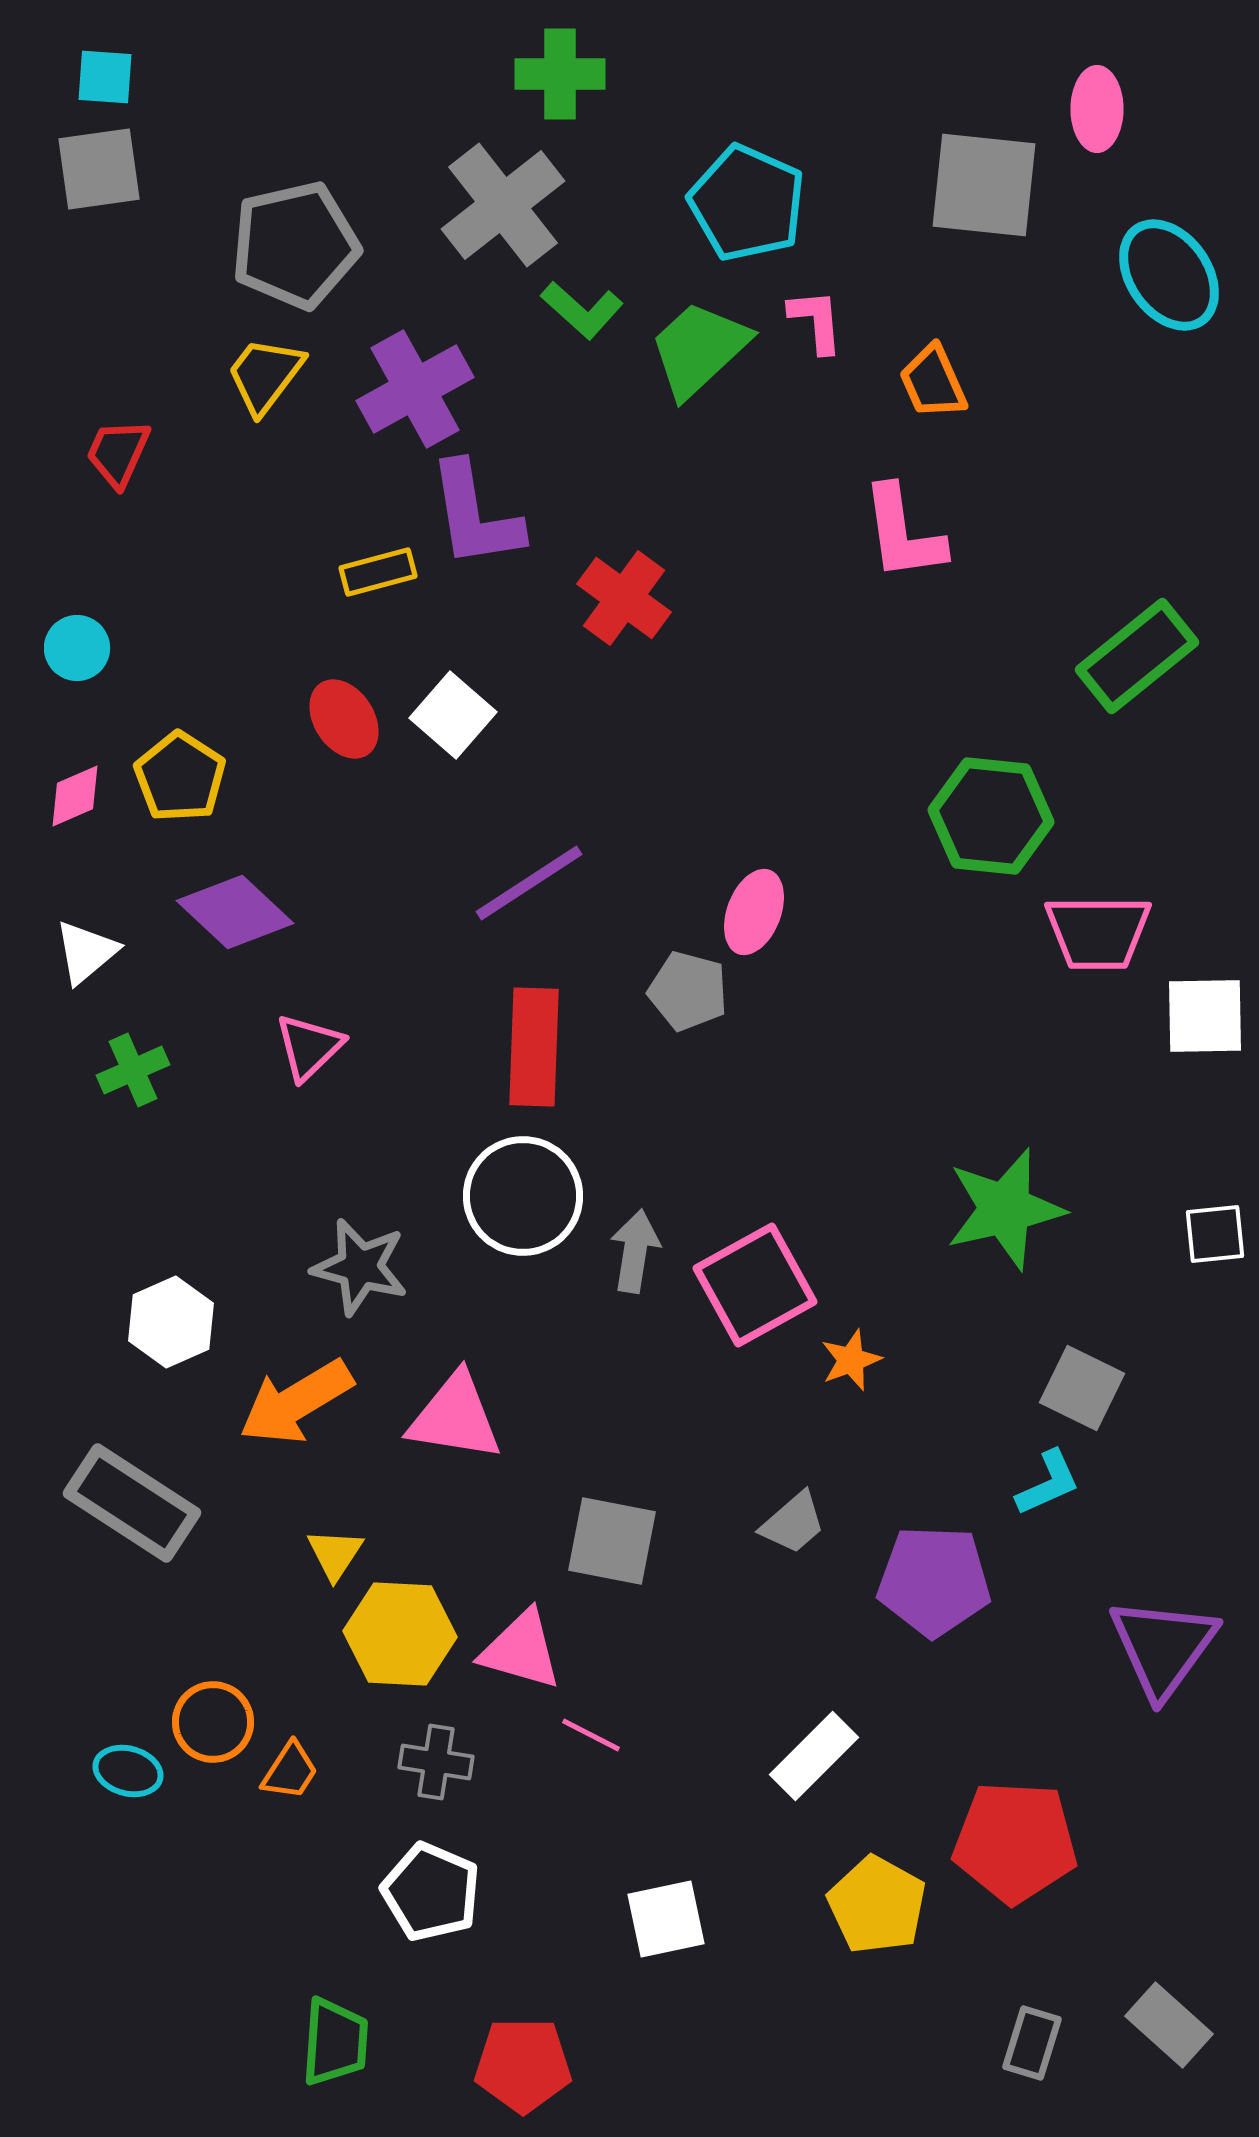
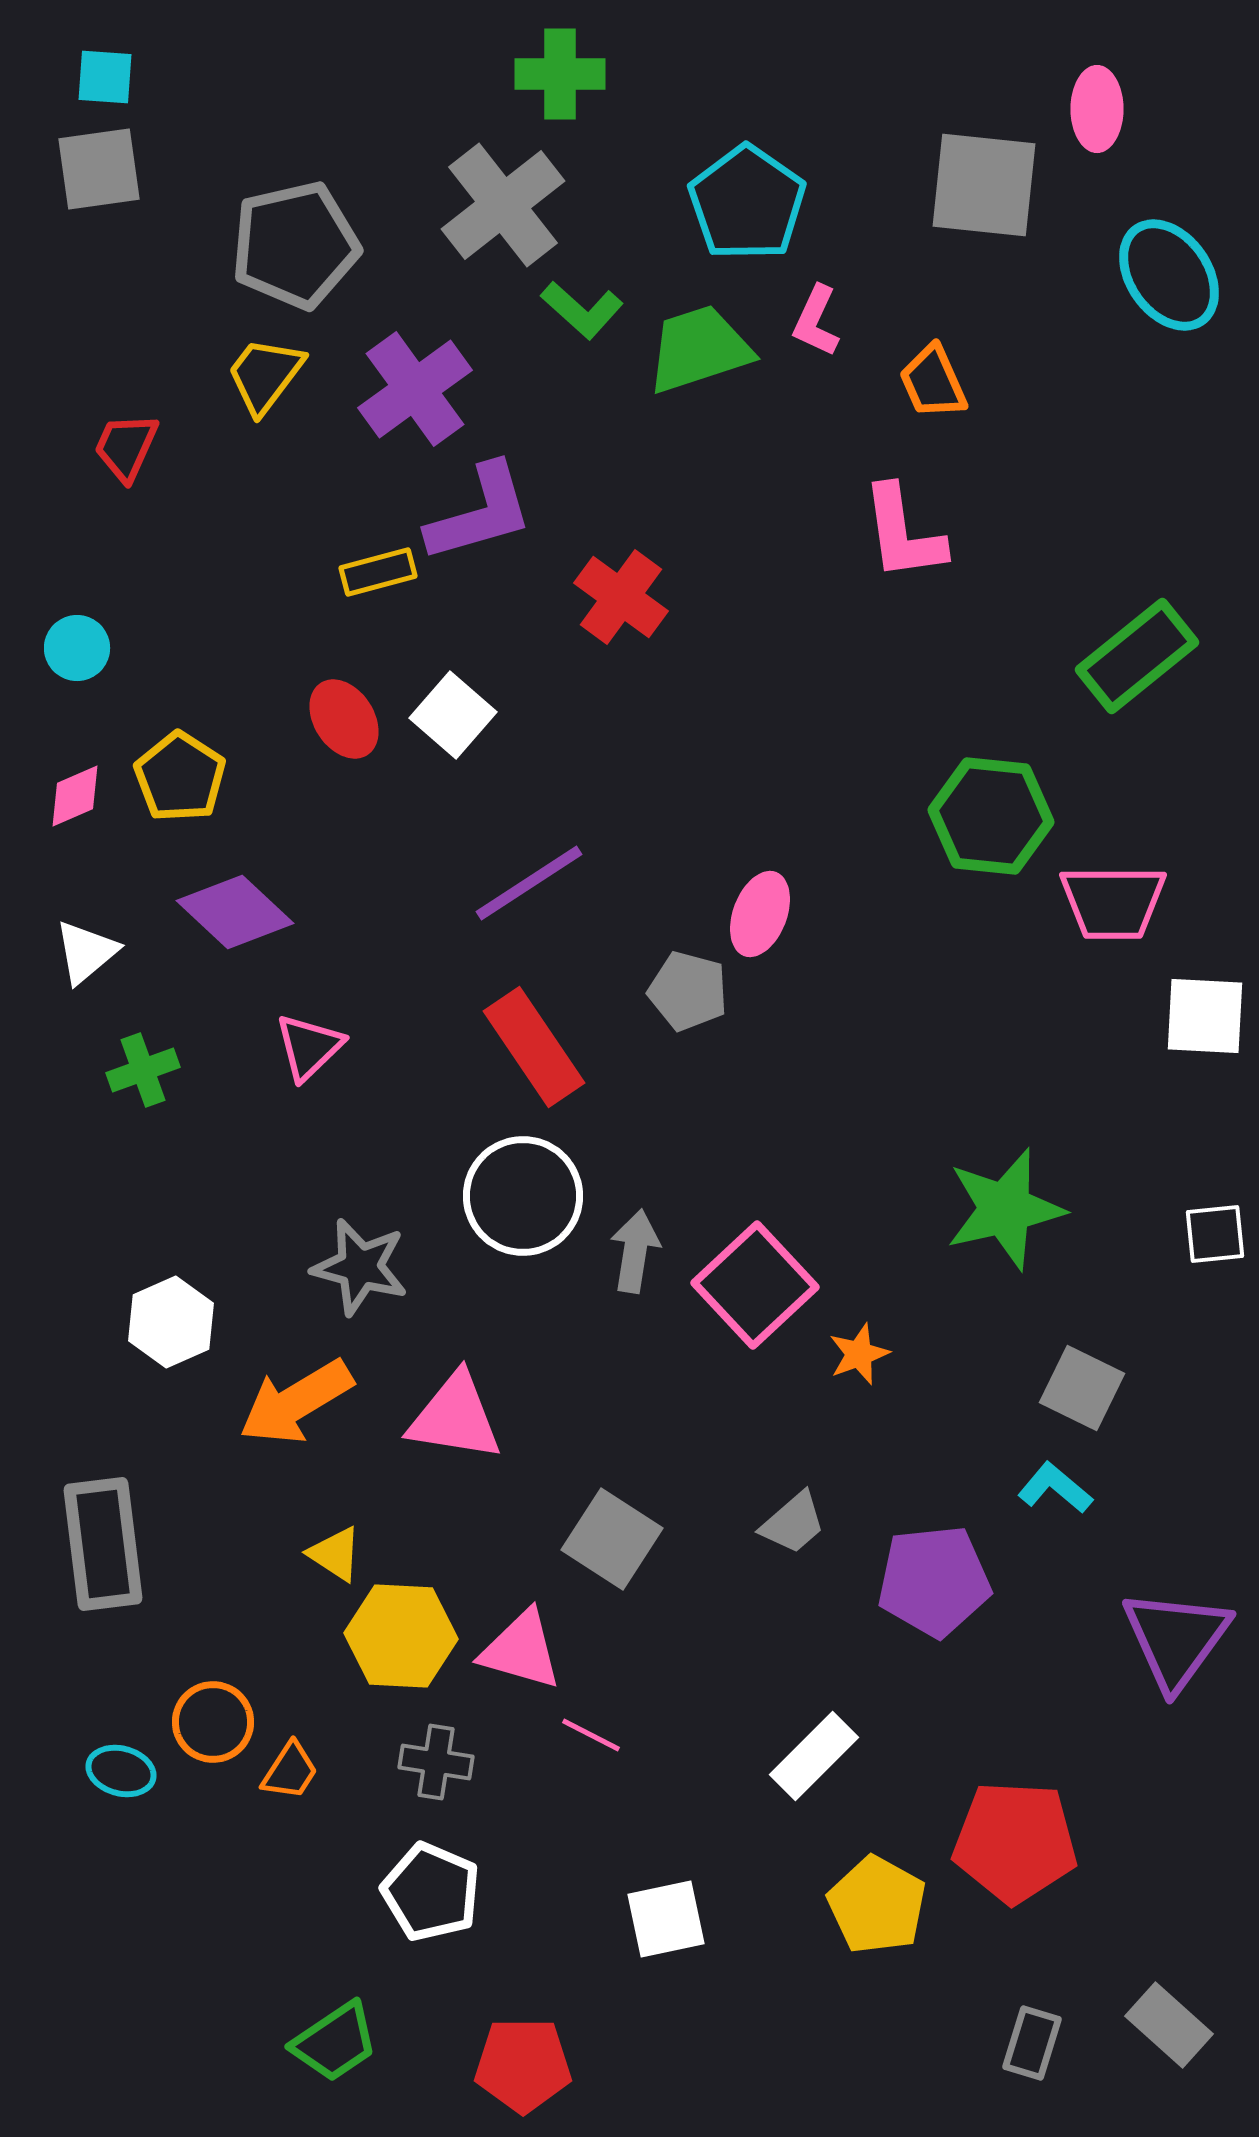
cyan pentagon at (747, 203): rotated 11 degrees clockwise
pink L-shape at (816, 321): rotated 150 degrees counterclockwise
green trapezoid at (699, 349): rotated 25 degrees clockwise
purple cross at (415, 389): rotated 7 degrees counterclockwise
red trapezoid at (118, 453): moved 8 px right, 6 px up
purple L-shape at (475, 515): moved 5 px right, 2 px up; rotated 97 degrees counterclockwise
red cross at (624, 598): moved 3 px left, 1 px up
pink ellipse at (754, 912): moved 6 px right, 2 px down
pink trapezoid at (1098, 932): moved 15 px right, 30 px up
white square at (1205, 1016): rotated 4 degrees clockwise
red rectangle at (534, 1047): rotated 36 degrees counterclockwise
green cross at (133, 1070): moved 10 px right; rotated 4 degrees clockwise
pink square at (755, 1285): rotated 14 degrees counterclockwise
orange star at (851, 1360): moved 8 px right, 6 px up
cyan L-shape at (1048, 1483): moved 7 px right, 5 px down; rotated 116 degrees counterclockwise
gray rectangle at (132, 1503): moved 29 px left, 41 px down; rotated 50 degrees clockwise
gray square at (612, 1541): moved 2 px up; rotated 22 degrees clockwise
yellow triangle at (335, 1554): rotated 30 degrees counterclockwise
purple pentagon at (934, 1581): rotated 8 degrees counterclockwise
yellow hexagon at (400, 1634): moved 1 px right, 2 px down
purple triangle at (1163, 1647): moved 13 px right, 8 px up
cyan ellipse at (128, 1771): moved 7 px left
green trapezoid at (335, 2042): rotated 52 degrees clockwise
